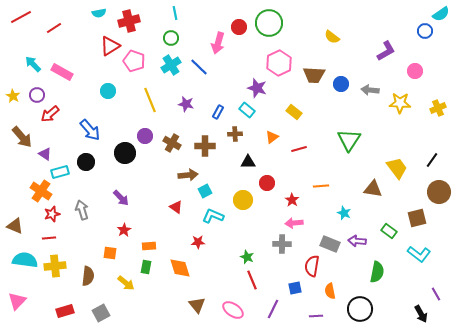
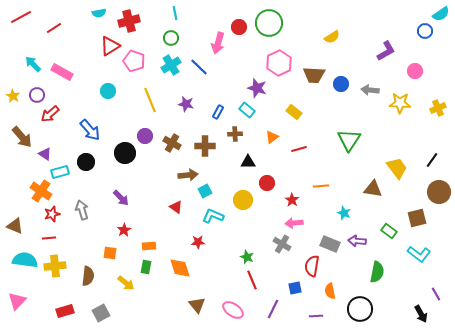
yellow semicircle at (332, 37): rotated 70 degrees counterclockwise
gray cross at (282, 244): rotated 30 degrees clockwise
